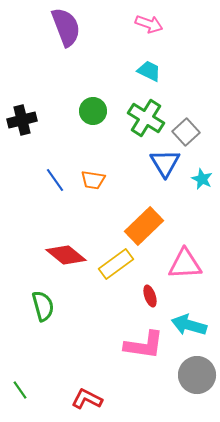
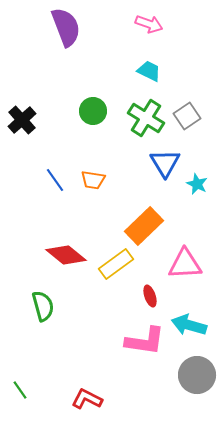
black cross: rotated 28 degrees counterclockwise
gray square: moved 1 px right, 16 px up; rotated 8 degrees clockwise
cyan star: moved 5 px left, 5 px down
pink L-shape: moved 1 px right, 4 px up
